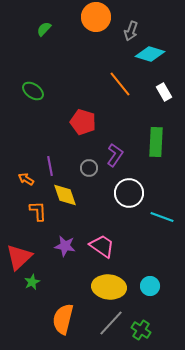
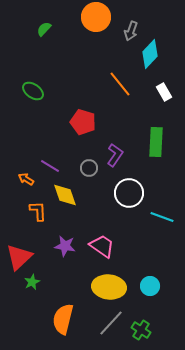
cyan diamond: rotated 64 degrees counterclockwise
purple line: rotated 48 degrees counterclockwise
